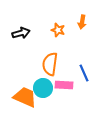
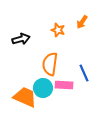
orange arrow: rotated 24 degrees clockwise
black arrow: moved 6 px down
